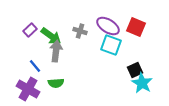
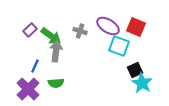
cyan square: moved 8 px right, 1 px down
blue line: rotated 64 degrees clockwise
purple cross: rotated 15 degrees clockwise
